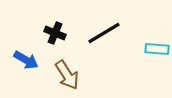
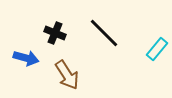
black line: rotated 76 degrees clockwise
cyan rectangle: rotated 55 degrees counterclockwise
blue arrow: moved 2 px up; rotated 15 degrees counterclockwise
